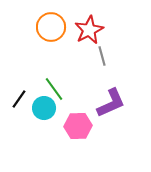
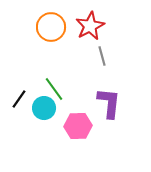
red star: moved 1 px right, 4 px up
purple L-shape: moved 2 px left; rotated 60 degrees counterclockwise
